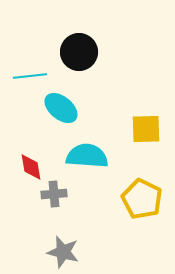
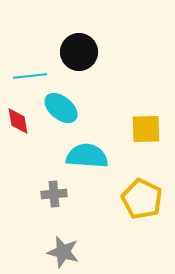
red diamond: moved 13 px left, 46 px up
